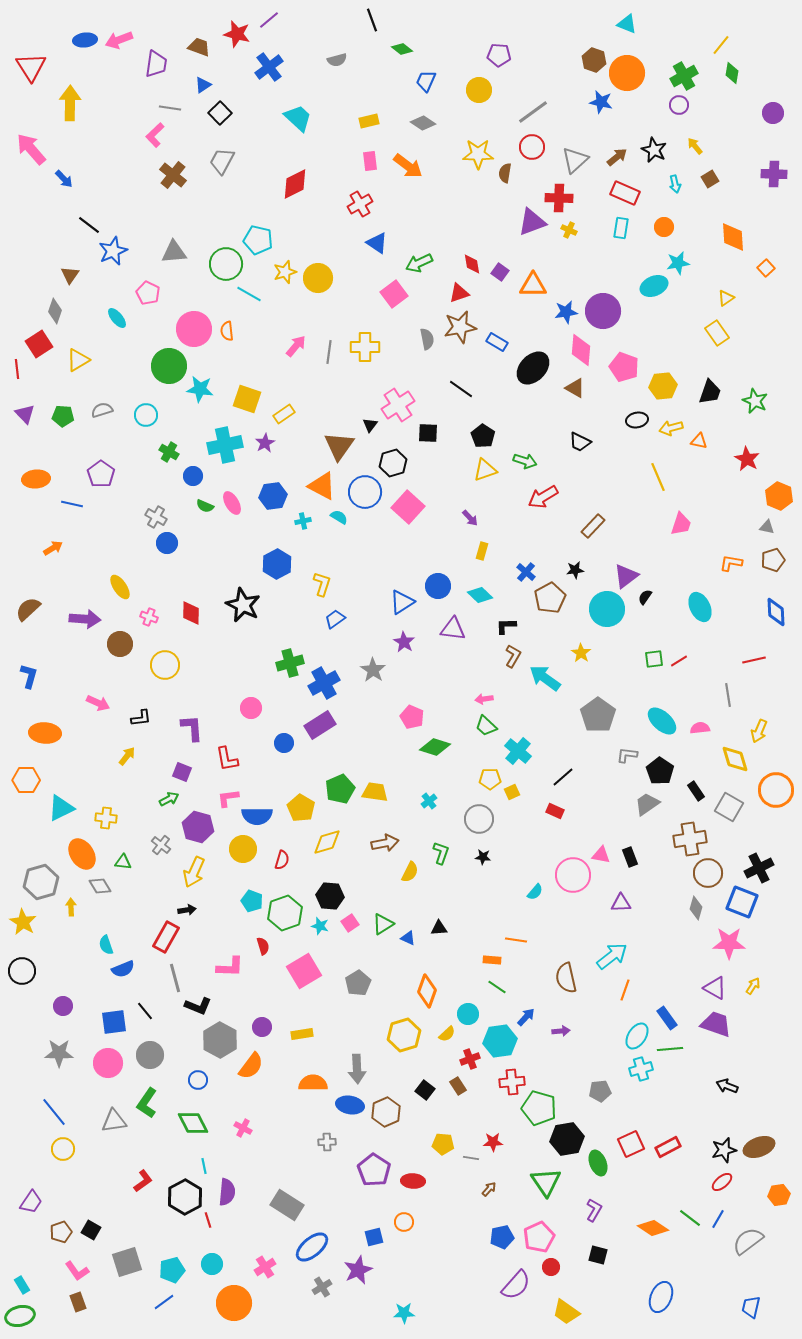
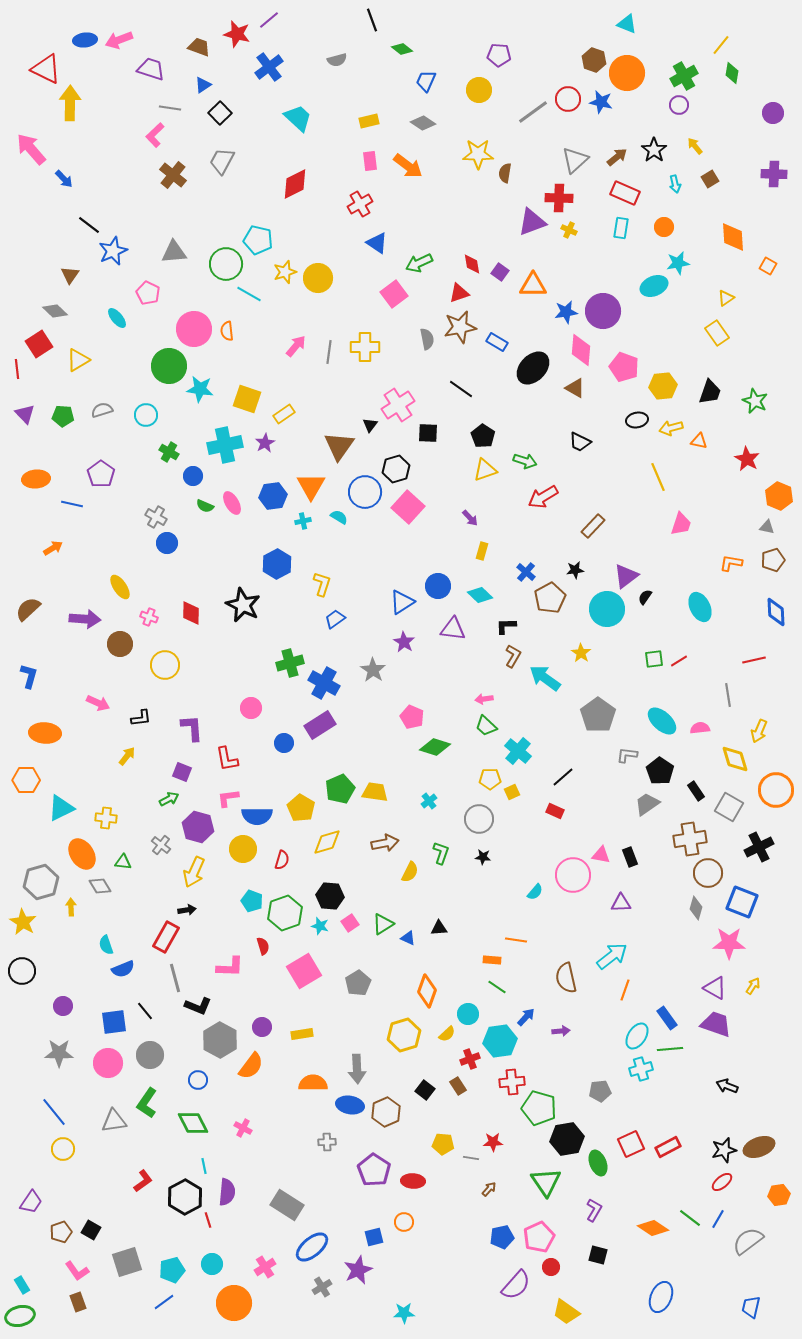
purple trapezoid at (156, 64): moved 5 px left, 5 px down; rotated 80 degrees counterclockwise
red triangle at (31, 67): moved 15 px right, 2 px down; rotated 32 degrees counterclockwise
red circle at (532, 147): moved 36 px right, 48 px up
black star at (654, 150): rotated 10 degrees clockwise
orange square at (766, 268): moved 2 px right, 2 px up; rotated 18 degrees counterclockwise
gray diamond at (55, 311): rotated 65 degrees counterclockwise
black hexagon at (393, 463): moved 3 px right, 6 px down
orange triangle at (322, 486): moved 11 px left; rotated 32 degrees clockwise
blue cross at (324, 683): rotated 32 degrees counterclockwise
black cross at (759, 868): moved 21 px up
